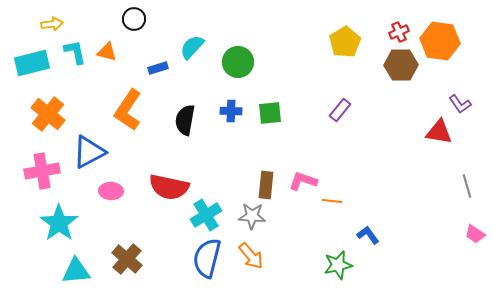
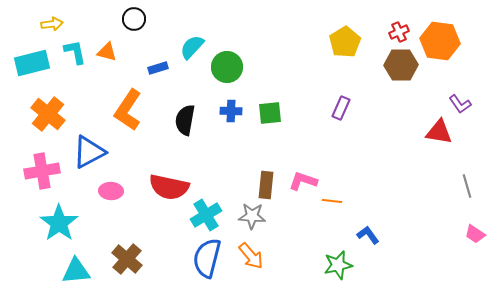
green circle: moved 11 px left, 5 px down
purple rectangle: moved 1 px right, 2 px up; rotated 15 degrees counterclockwise
